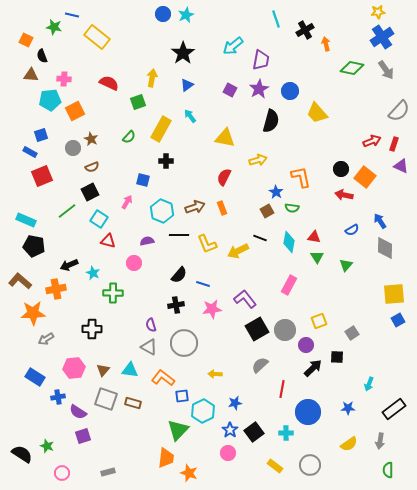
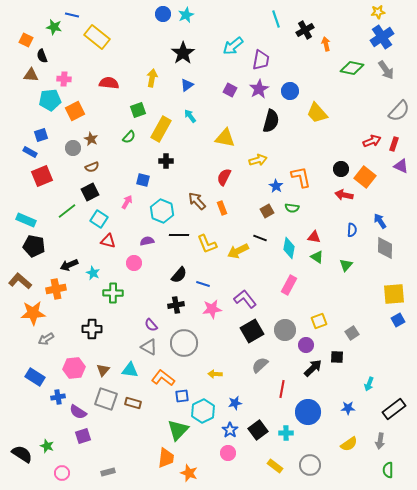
red semicircle at (109, 83): rotated 18 degrees counterclockwise
green square at (138, 102): moved 8 px down
blue star at (276, 192): moved 6 px up
brown arrow at (195, 207): moved 2 px right, 6 px up; rotated 114 degrees counterclockwise
blue semicircle at (352, 230): rotated 56 degrees counterclockwise
cyan diamond at (289, 242): moved 6 px down
green triangle at (317, 257): rotated 24 degrees counterclockwise
purple semicircle at (151, 325): rotated 24 degrees counterclockwise
black square at (257, 329): moved 5 px left, 2 px down
black square at (254, 432): moved 4 px right, 2 px up
